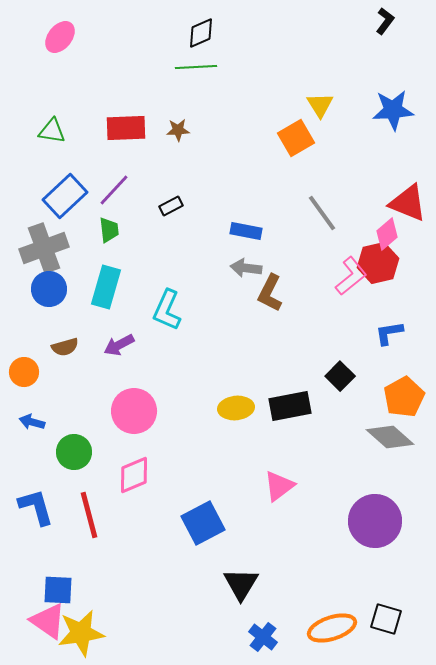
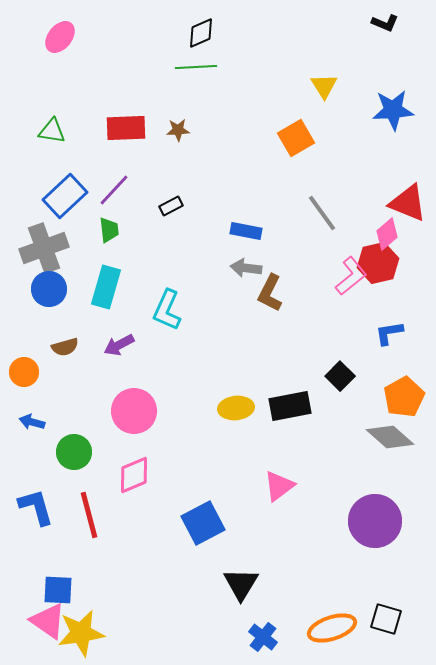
black L-shape at (385, 21): moved 2 px down; rotated 76 degrees clockwise
yellow triangle at (320, 105): moved 4 px right, 19 px up
